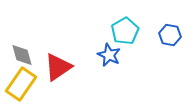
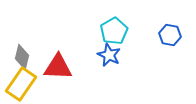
cyan pentagon: moved 11 px left
gray diamond: moved 2 px down; rotated 30 degrees clockwise
red triangle: rotated 36 degrees clockwise
